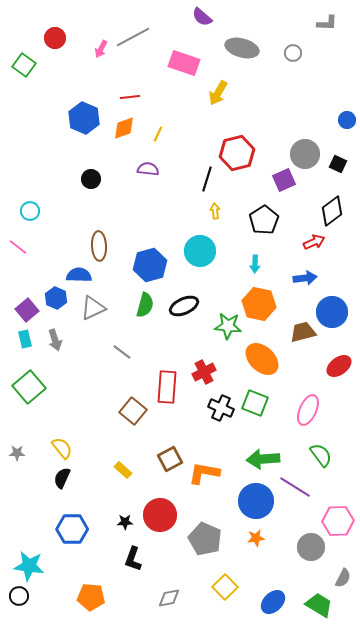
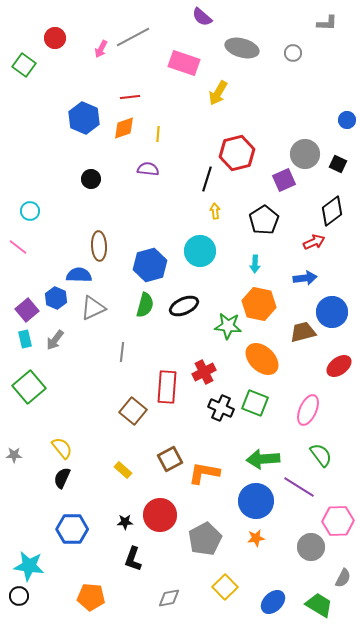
yellow line at (158, 134): rotated 21 degrees counterclockwise
gray arrow at (55, 340): rotated 55 degrees clockwise
gray line at (122, 352): rotated 60 degrees clockwise
gray star at (17, 453): moved 3 px left, 2 px down
purple line at (295, 487): moved 4 px right
gray pentagon at (205, 539): rotated 20 degrees clockwise
